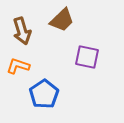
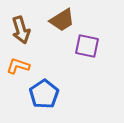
brown trapezoid: rotated 12 degrees clockwise
brown arrow: moved 1 px left, 1 px up
purple square: moved 11 px up
